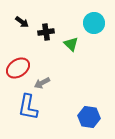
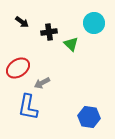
black cross: moved 3 px right
